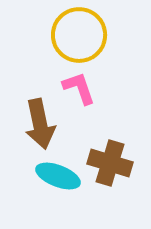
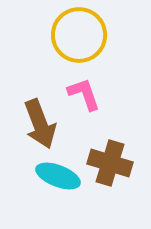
pink L-shape: moved 5 px right, 6 px down
brown arrow: rotated 9 degrees counterclockwise
